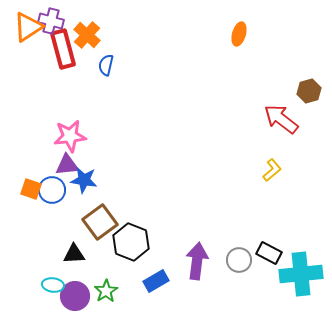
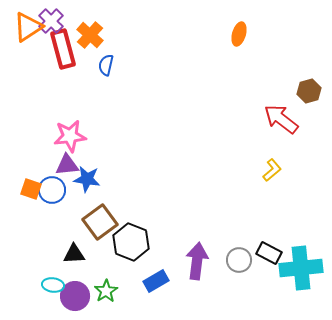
purple cross: rotated 30 degrees clockwise
orange cross: moved 3 px right
blue star: moved 3 px right, 1 px up
cyan cross: moved 6 px up
